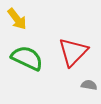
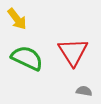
red triangle: rotated 16 degrees counterclockwise
gray semicircle: moved 5 px left, 6 px down
